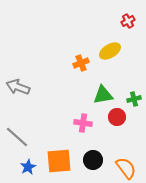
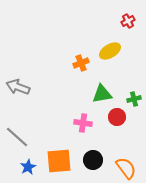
green triangle: moved 1 px left, 1 px up
